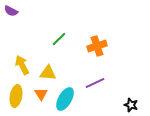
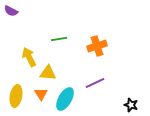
green line: rotated 35 degrees clockwise
yellow arrow: moved 7 px right, 8 px up
